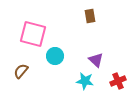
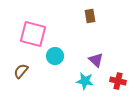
red cross: rotated 35 degrees clockwise
